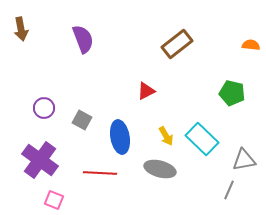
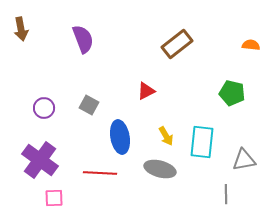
gray square: moved 7 px right, 15 px up
cyan rectangle: moved 3 px down; rotated 52 degrees clockwise
gray line: moved 3 px left, 4 px down; rotated 24 degrees counterclockwise
pink square: moved 2 px up; rotated 24 degrees counterclockwise
